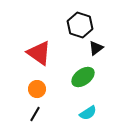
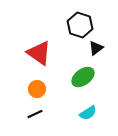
black line: rotated 35 degrees clockwise
